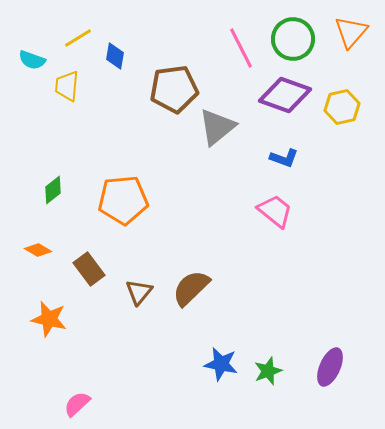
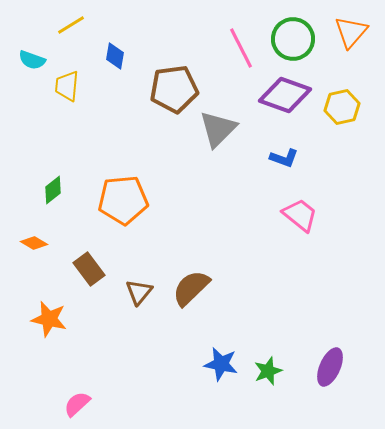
yellow line: moved 7 px left, 13 px up
gray triangle: moved 1 px right, 2 px down; rotated 6 degrees counterclockwise
pink trapezoid: moved 25 px right, 4 px down
orange diamond: moved 4 px left, 7 px up
